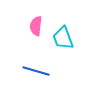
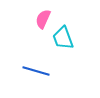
pink semicircle: moved 7 px right, 7 px up; rotated 18 degrees clockwise
